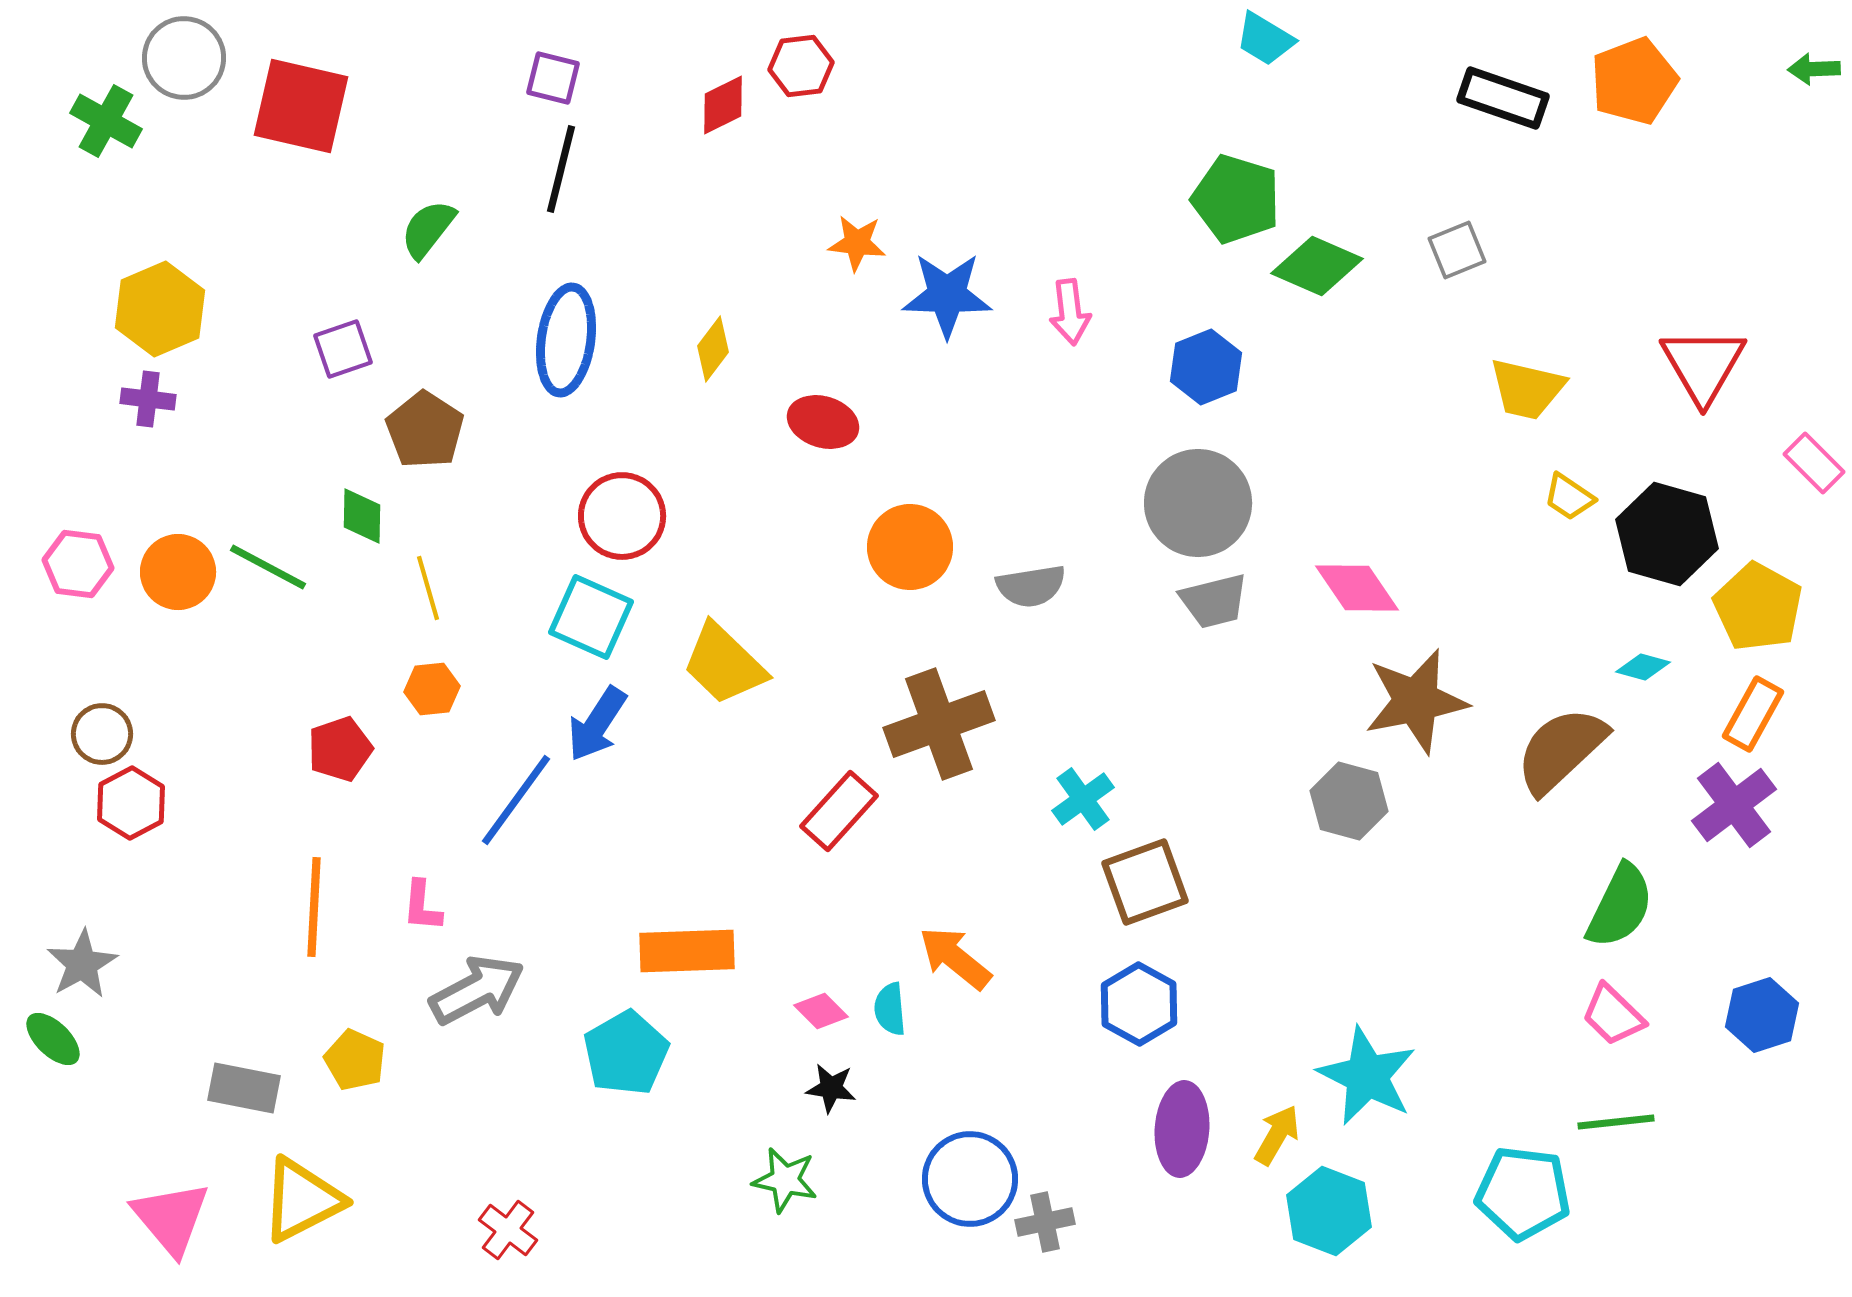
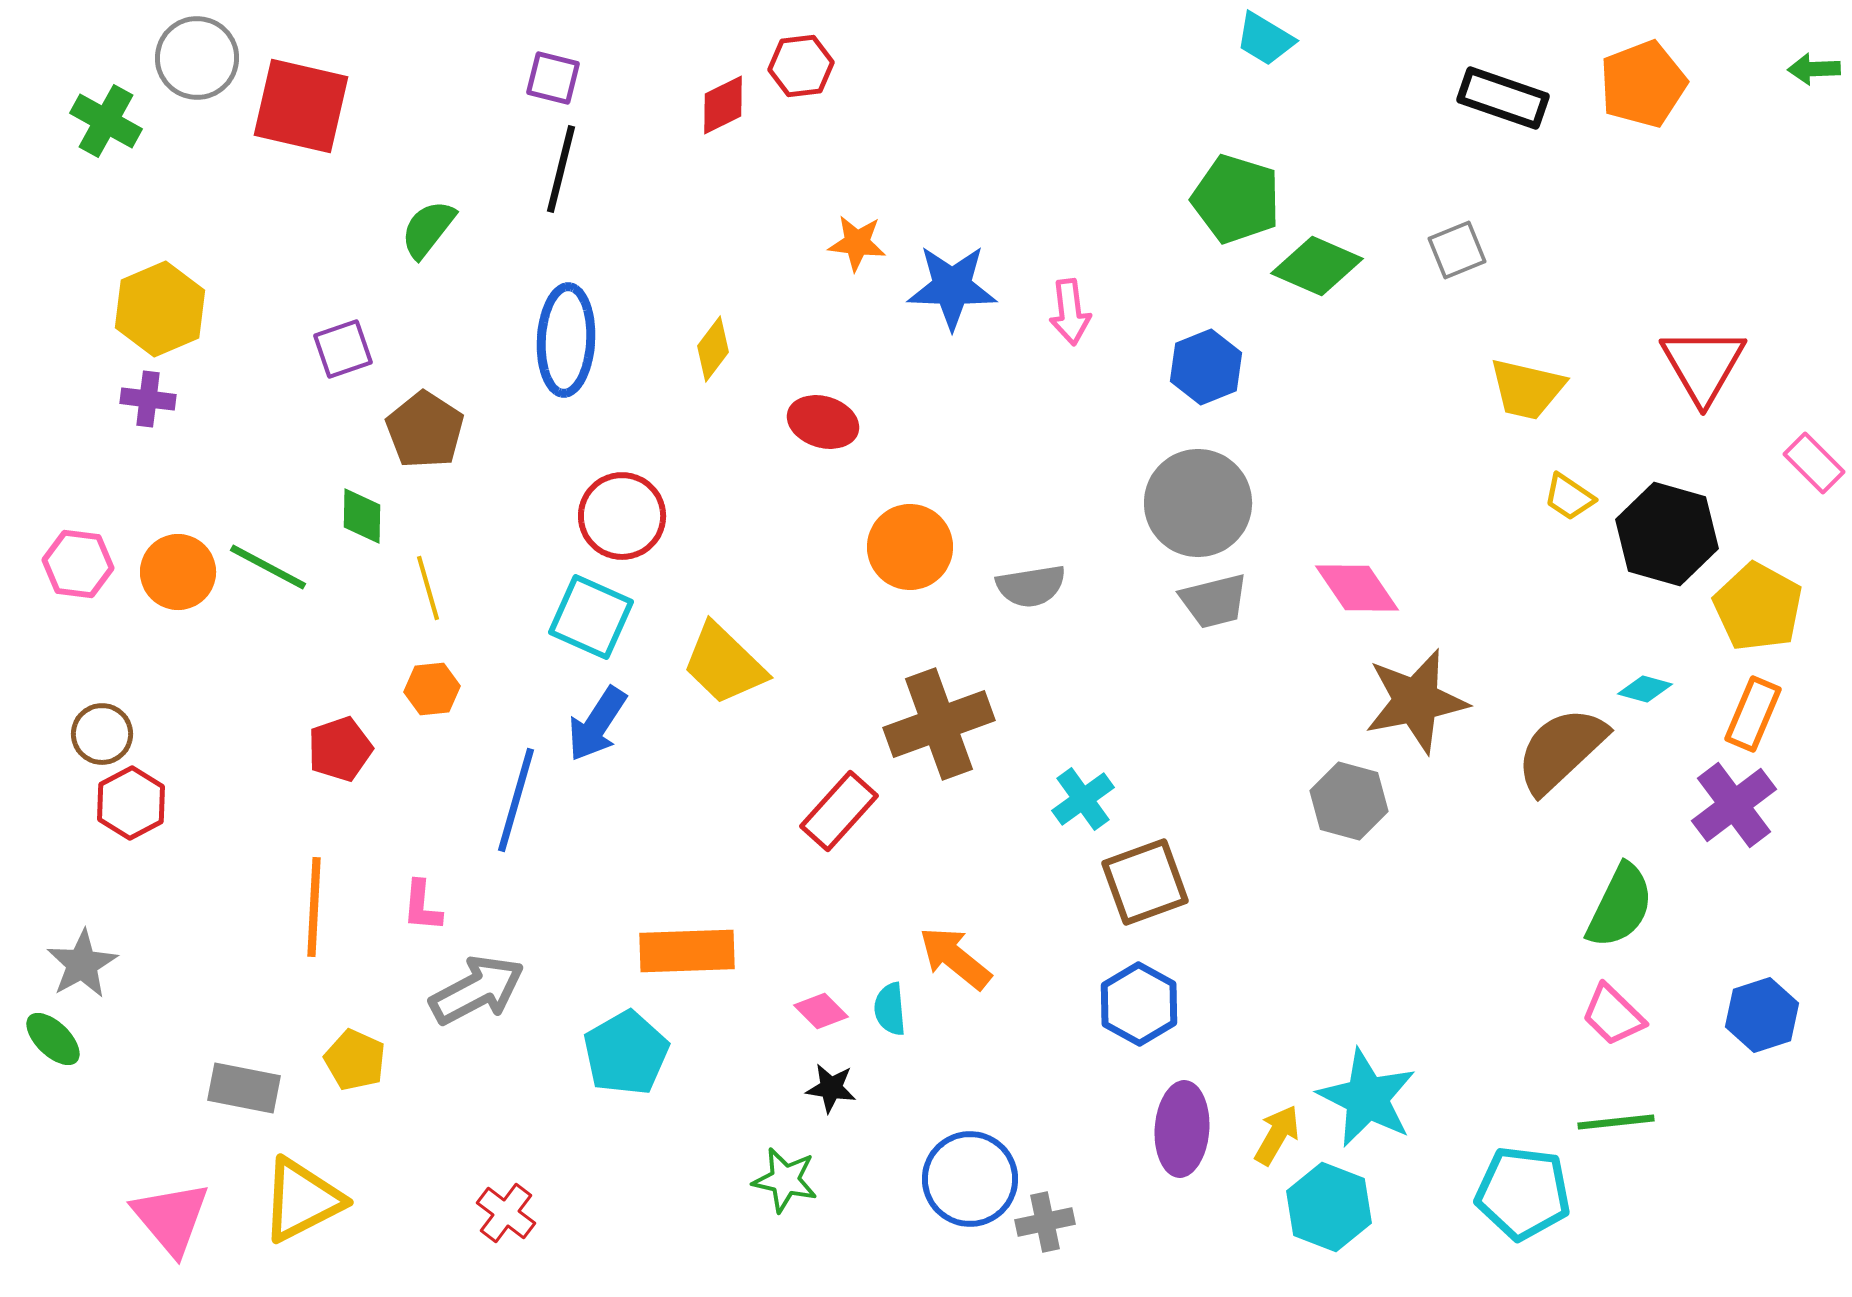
gray circle at (184, 58): moved 13 px right
orange pentagon at (1634, 81): moved 9 px right, 3 px down
blue star at (947, 295): moved 5 px right, 8 px up
blue ellipse at (566, 340): rotated 5 degrees counterclockwise
cyan diamond at (1643, 667): moved 2 px right, 22 px down
orange rectangle at (1753, 714): rotated 6 degrees counterclockwise
blue line at (516, 800): rotated 20 degrees counterclockwise
cyan star at (1367, 1076): moved 22 px down
cyan hexagon at (1329, 1211): moved 4 px up
red cross at (508, 1230): moved 2 px left, 17 px up
